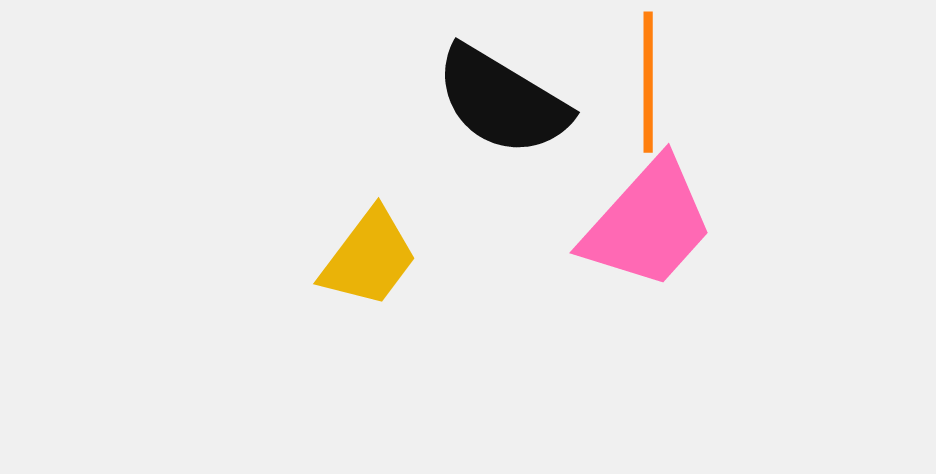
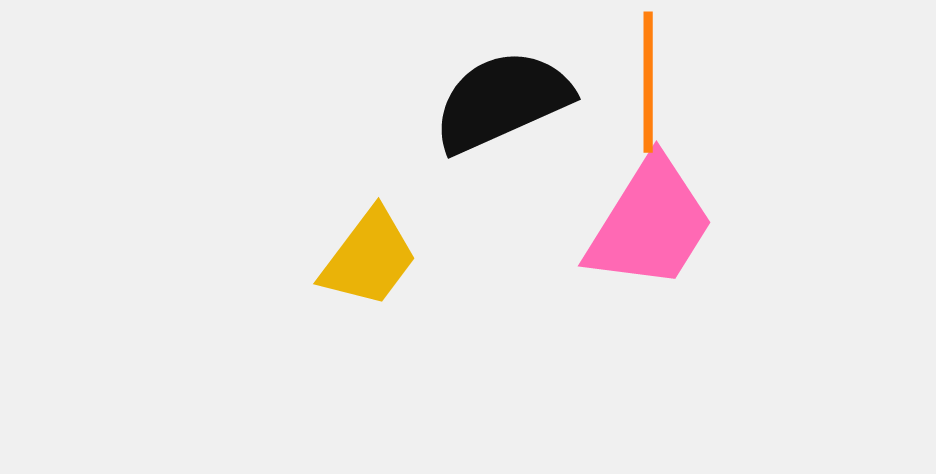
black semicircle: rotated 125 degrees clockwise
pink trapezoid: moved 2 px right; rotated 10 degrees counterclockwise
